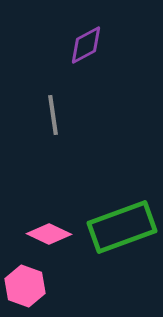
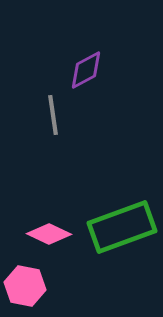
purple diamond: moved 25 px down
pink hexagon: rotated 9 degrees counterclockwise
